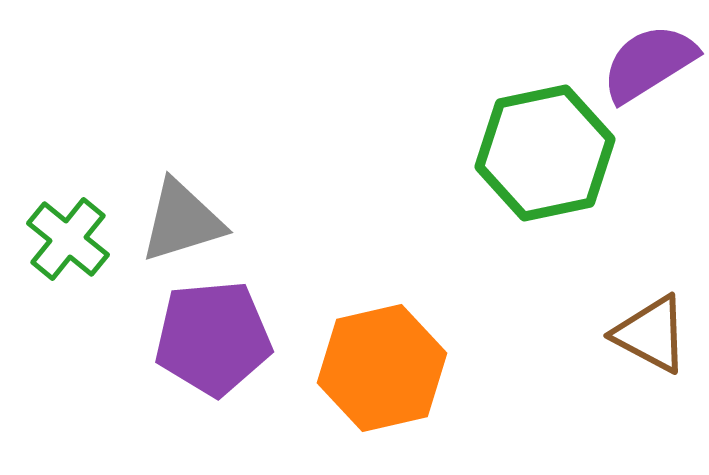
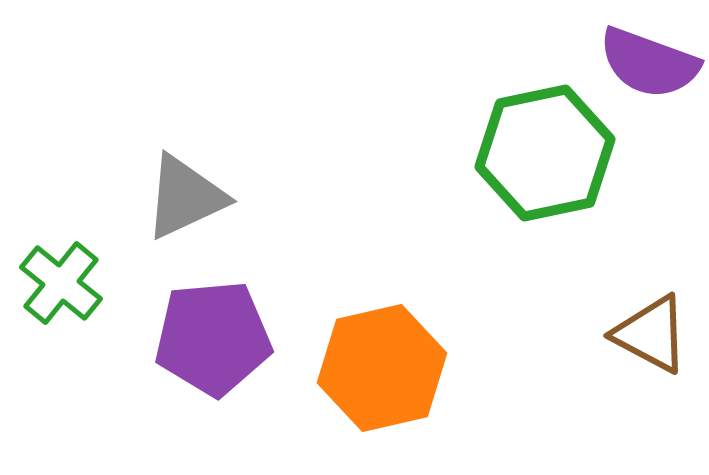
purple semicircle: rotated 128 degrees counterclockwise
gray triangle: moved 3 px right, 24 px up; rotated 8 degrees counterclockwise
green cross: moved 7 px left, 44 px down
